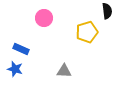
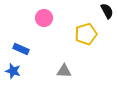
black semicircle: rotated 21 degrees counterclockwise
yellow pentagon: moved 1 px left, 2 px down
blue star: moved 2 px left, 2 px down
